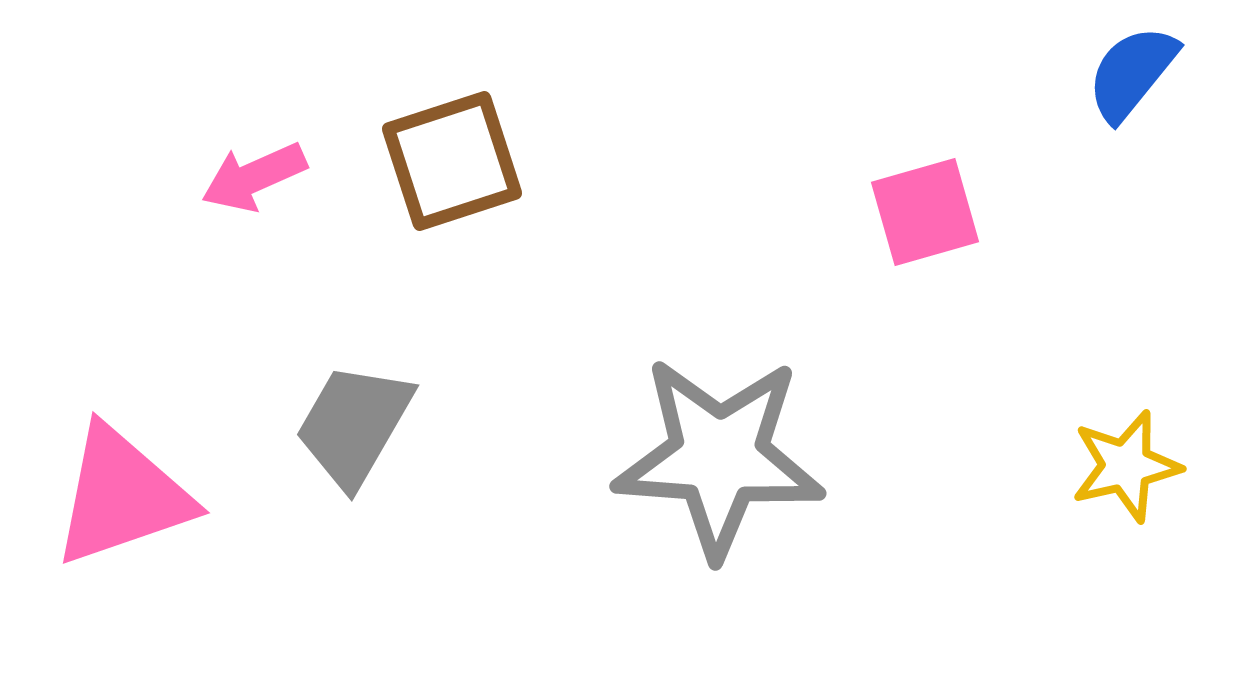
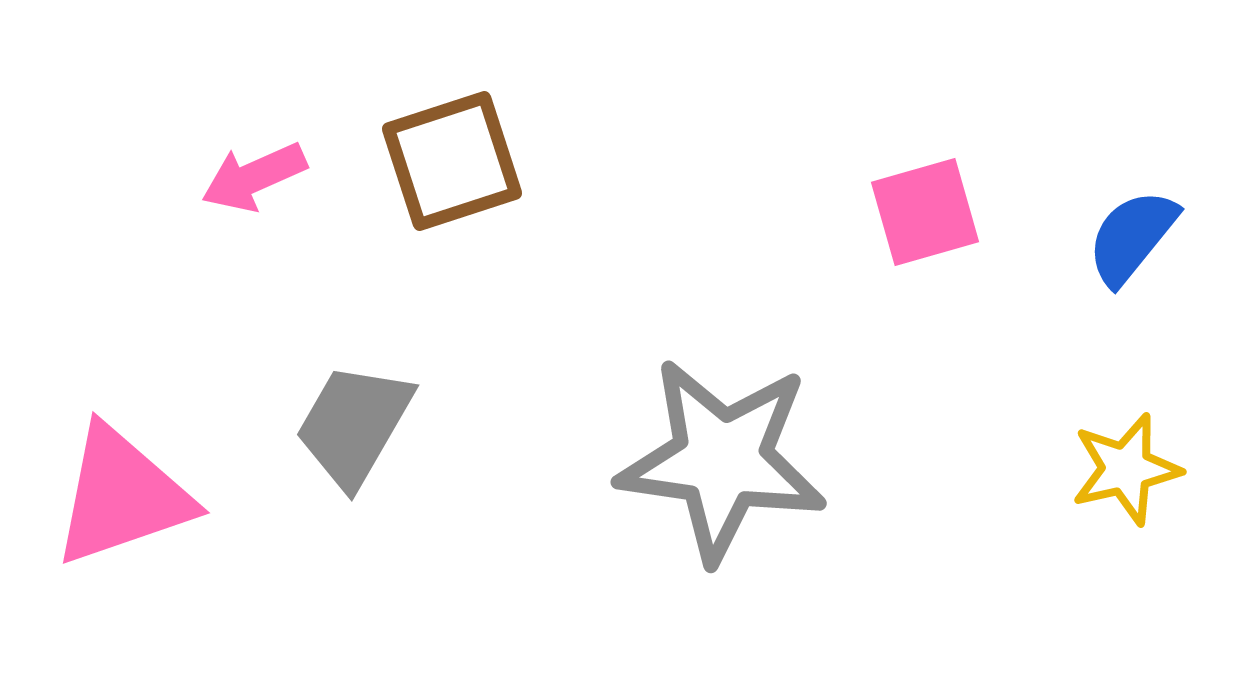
blue semicircle: moved 164 px down
gray star: moved 3 px right, 3 px down; rotated 4 degrees clockwise
yellow star: moved 3 px down
